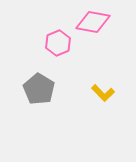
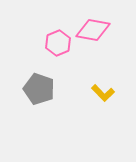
pink diamond: moved 8 px down
gray pentagon: rotated 12 degrees counterclockwise
